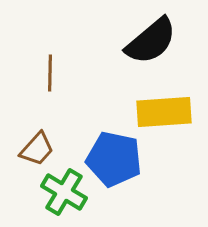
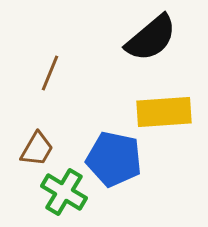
black semicircle: moved 3 px up
brown line: rotated 21 degrees clockwise
brown trapezoid: rotated 12 degrees counterclockwise
